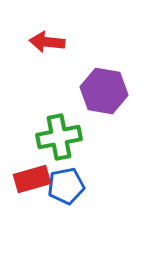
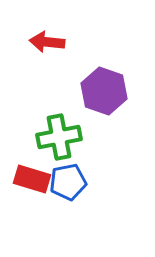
purple hexagon: rotated 9 degrees clockwise
red rectangle: rotated 33 degrees clockwise
blue pentagon: moved 2 px right, 4 px up
